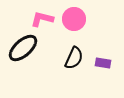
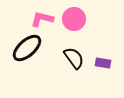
black ellipse: moved 4 px right
black semicircle: rotated 60 degrees counterclockwise
